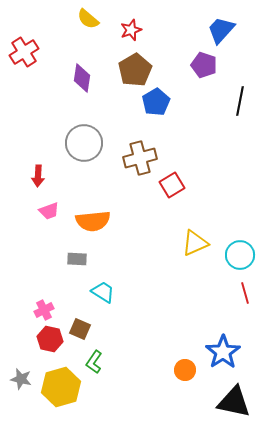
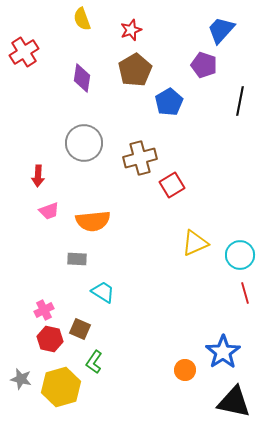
yellow semicircle: moved 6 px left; rotated 30 degrees clockwise
blue pentagon: moved 13 px right
